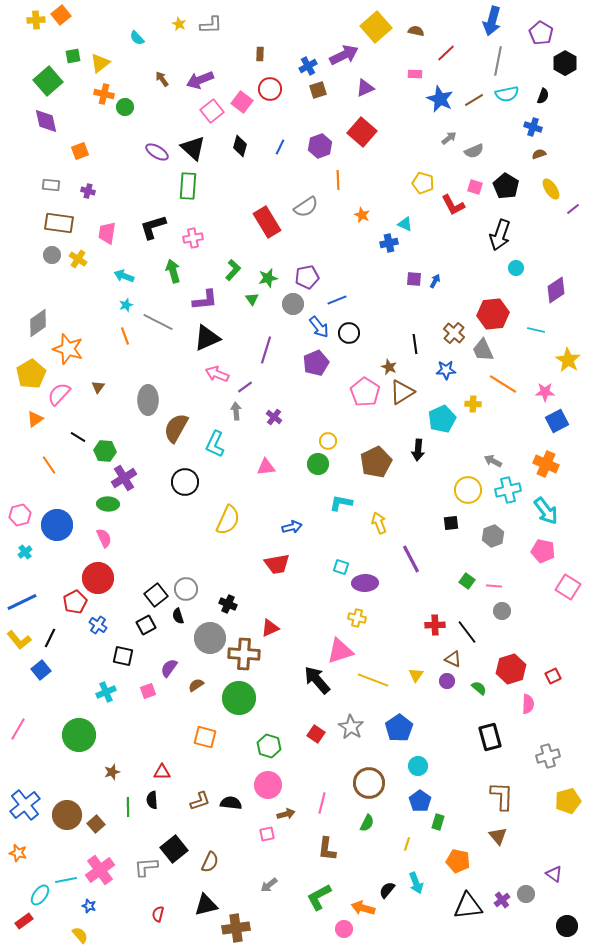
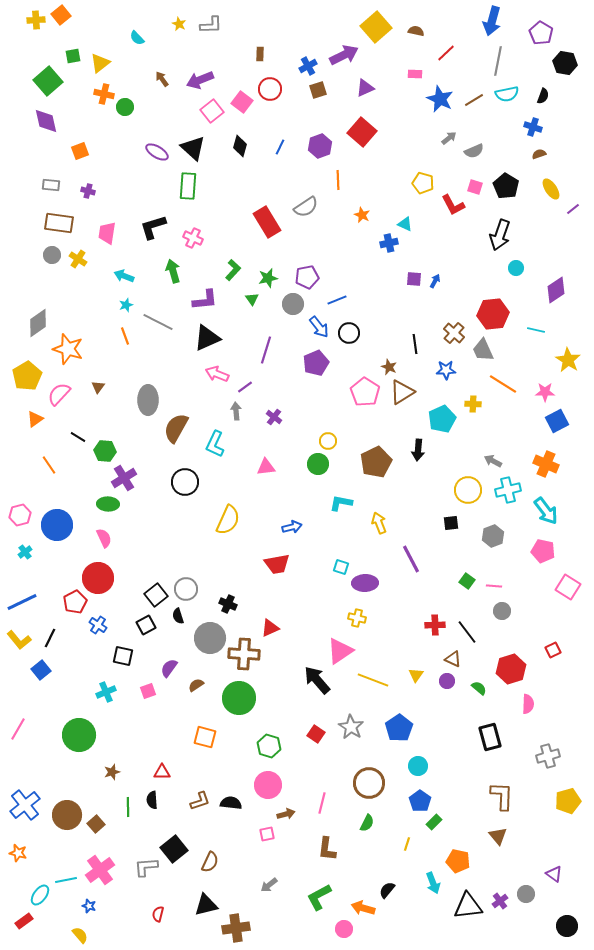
black hexagon at (565, 63): rotated 20 degrees counterclockwise
pink cross at (193, 238): rotated 36 degrees clockwise
yellow pentagon at (31, 374): moved 4 px left, 2 px down
pink triangle at (340, 651): rotated 16 degrees counterclockwise
red square at (553, 676): moved 26 px up
green rectangle at (438, 822): moved 4 px left; rotated 28 degrees clockwise
cyan arrow at (416, 883): moved 17 px right
purple cross at (502, 900): moved 2 px left, 1 px down
